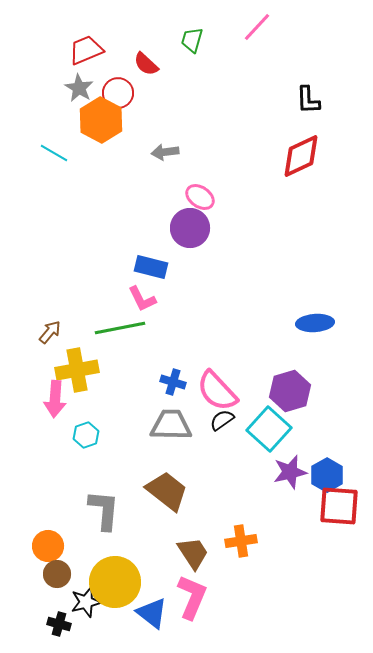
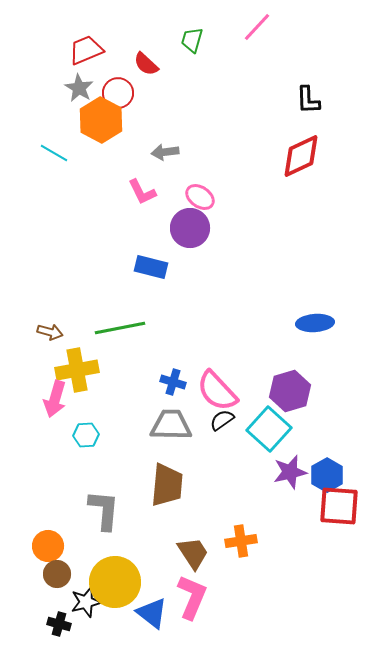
pink L-shape at (142, 299): moved 107 px up
brown arrow at (50, 332): rotated 65 degrees clockwise
pink arrow at (55, 399): rotated 12 degrees clockwise
cyan hexagon at (86, 435): rotated 15 degrees clockwise
brown trapezoid at (167, 491): moved 6 px up; rotated 57 degrees clockwise
